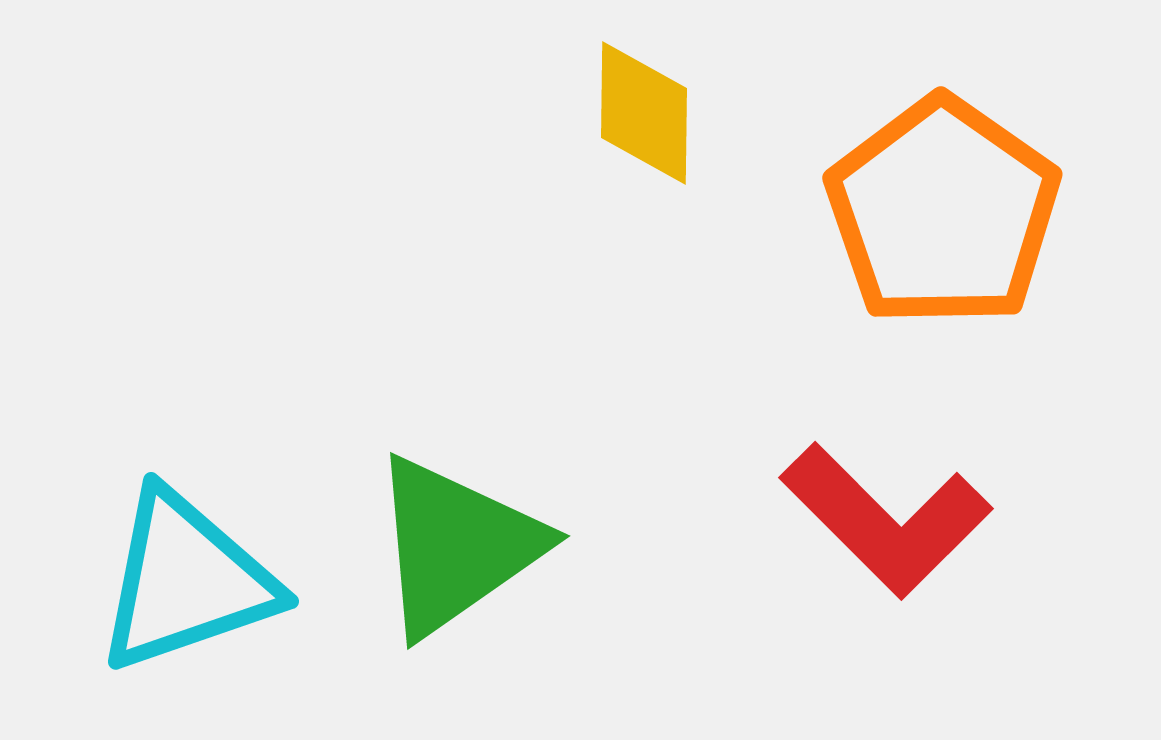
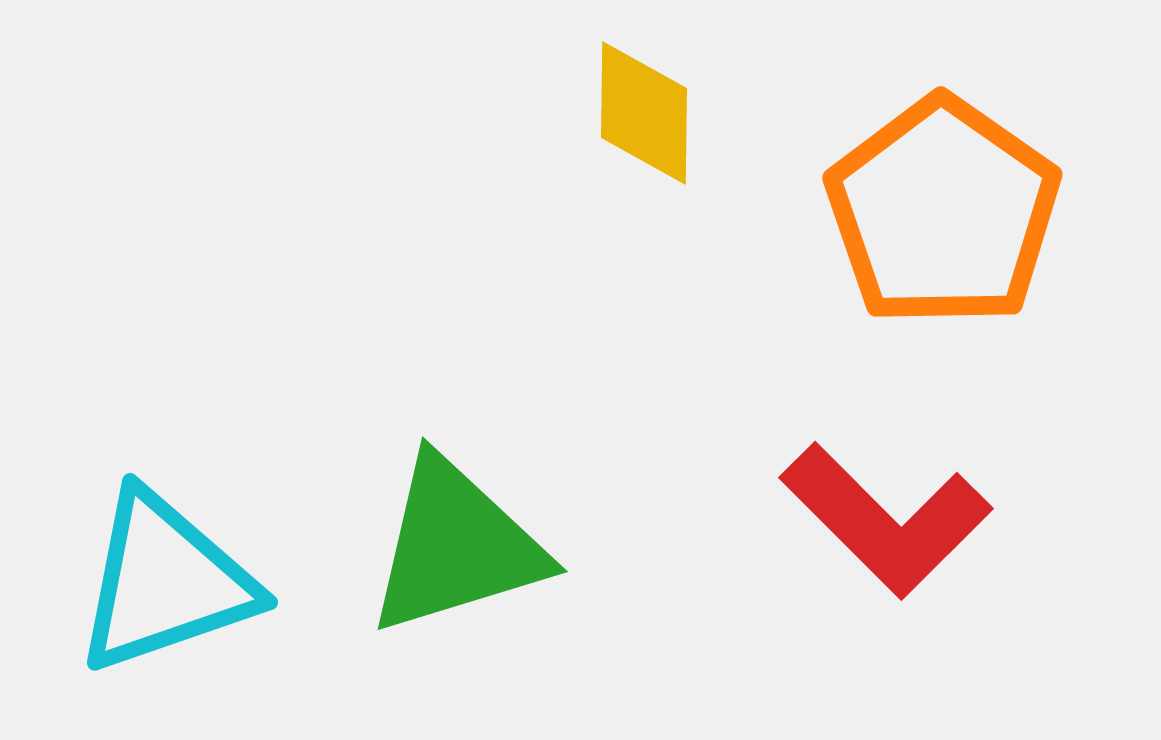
green triangle: rotated 18 degrees clockwise
cyan triangle: moved 21 px left, 1 px down
